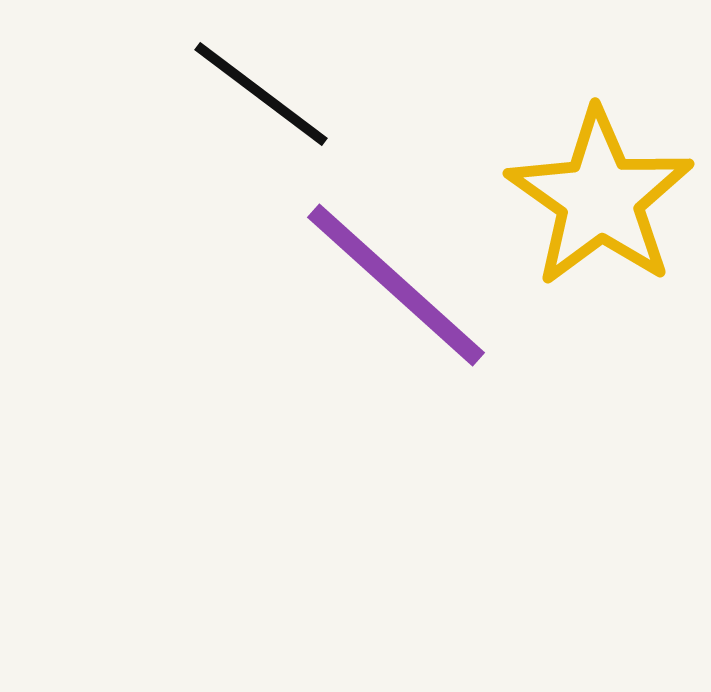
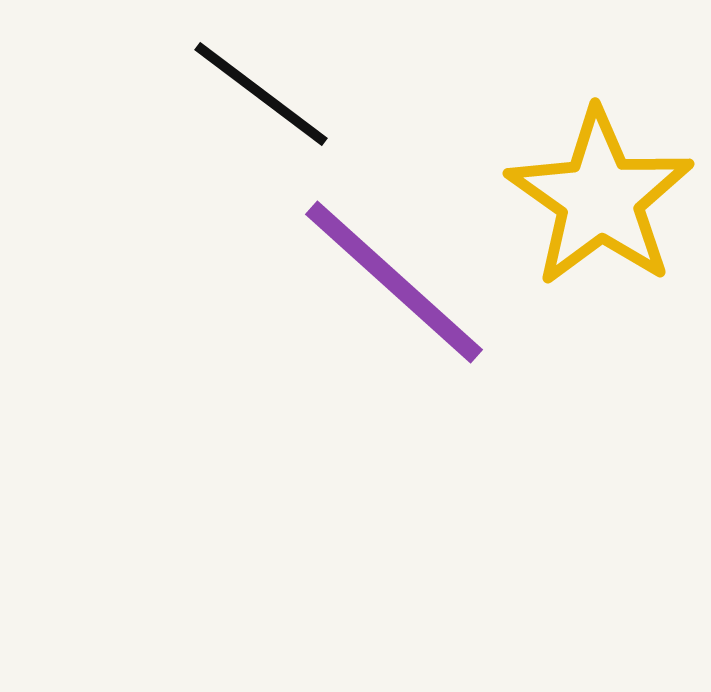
purple line: moved 2 px left, 3 px up
